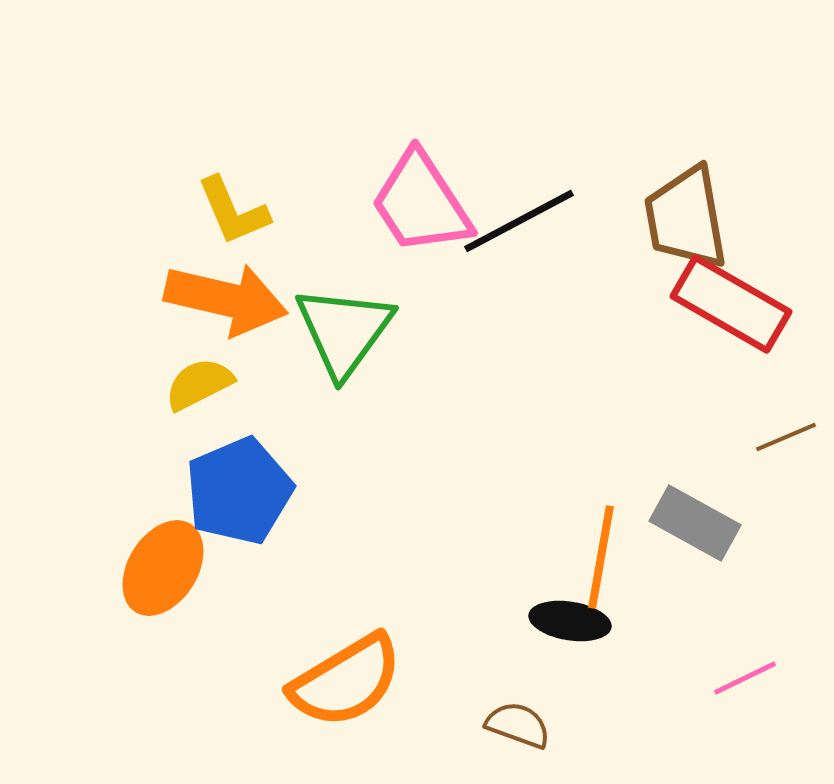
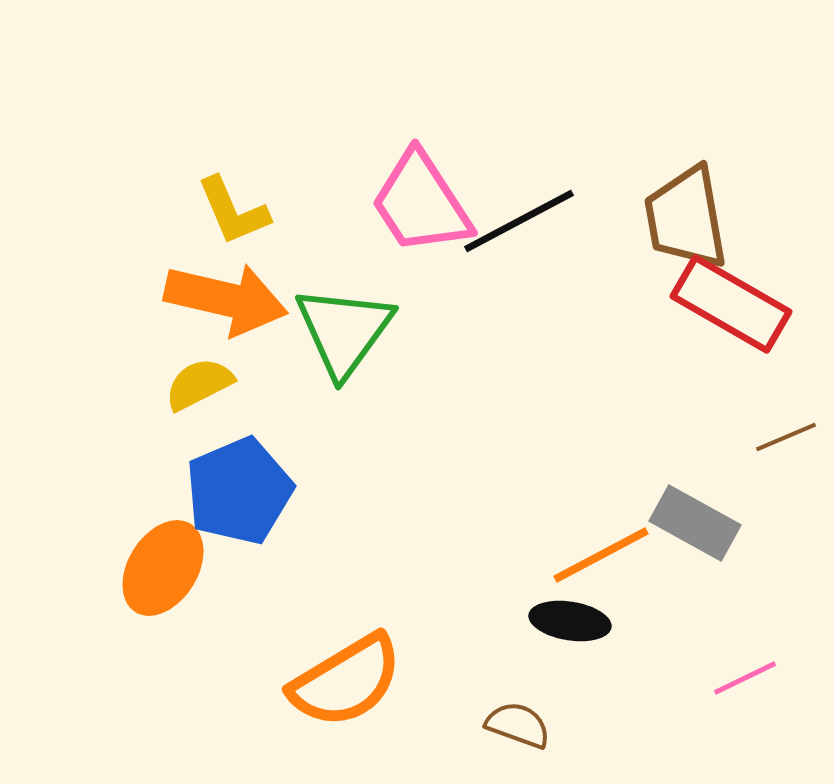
orange line: moved 2 px up; rotated 52 degrees clockwise
